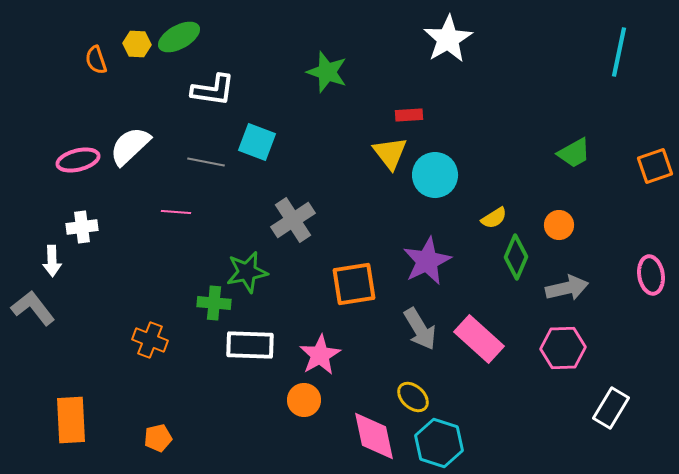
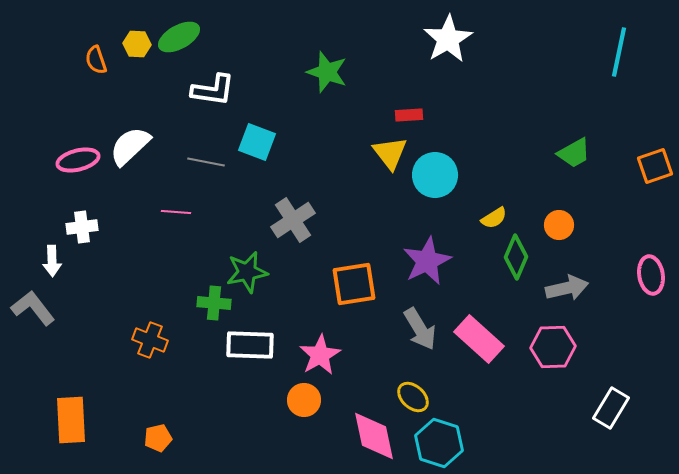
pink hexagon at (563, 348): moved 10 px left, 1 px up
